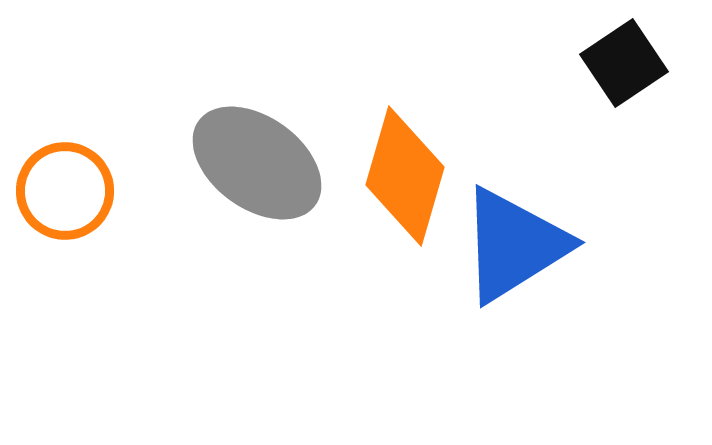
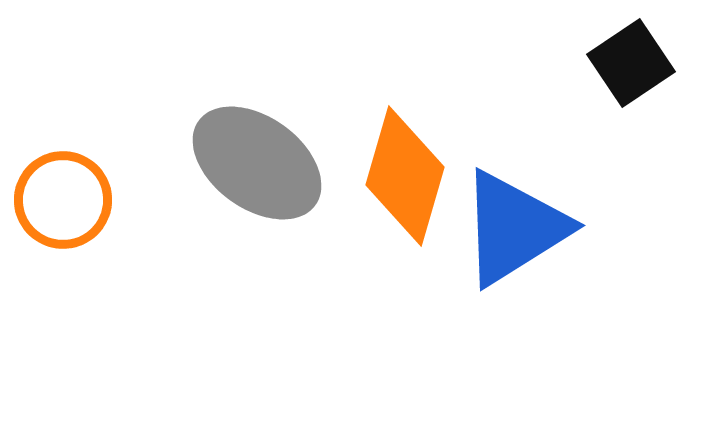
black square: moved 7 px right
orange circle: moved 2 px left, 9 px down
blue triangle: moved 17 px up
